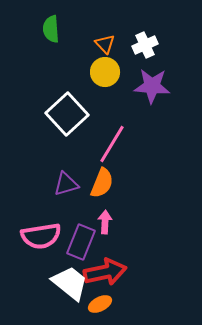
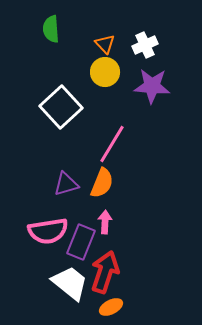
white square: moved 6 px left, 7 px up
pink semicircle: moved 7 px right, 5 px up
red arrow: rotated 60 degrees counterclockwise
orange ellipse: moved 11 px right, 3 px down
